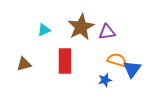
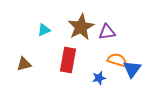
red rectangle: moved 3 px right, 1 px up; rotated 10 degrees clockwise
blue star: moved 6 px left, 2 px up
